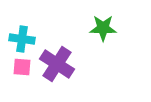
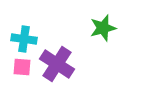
green star: rotated 16 degrees counterclockwise
cyan cross: moved 2 px right
